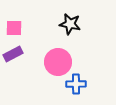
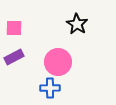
black star: moved 7 px right; rotated 20 degrees clockwise
purple rectangle: moved 1 px right, 3 px down
blue cross: moved 26 px left, 4 px down
